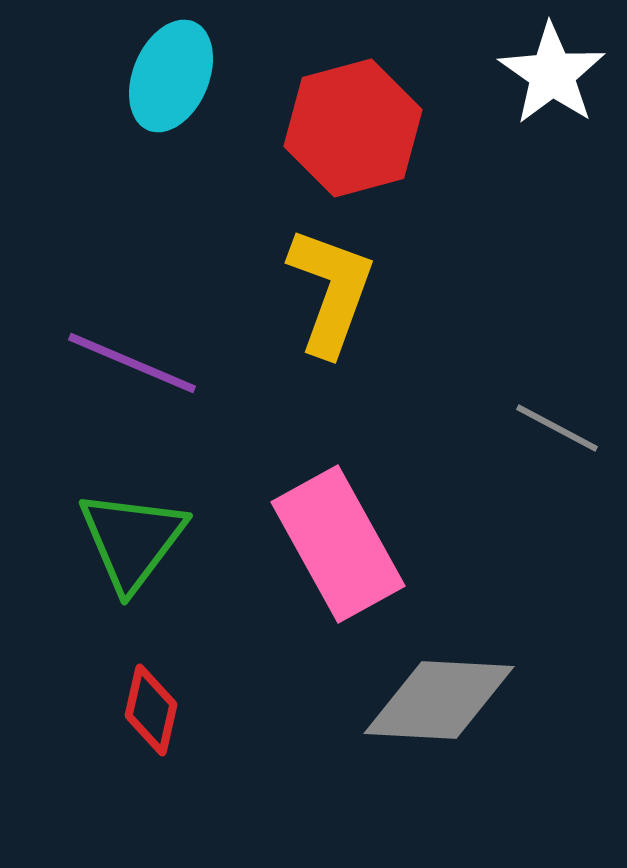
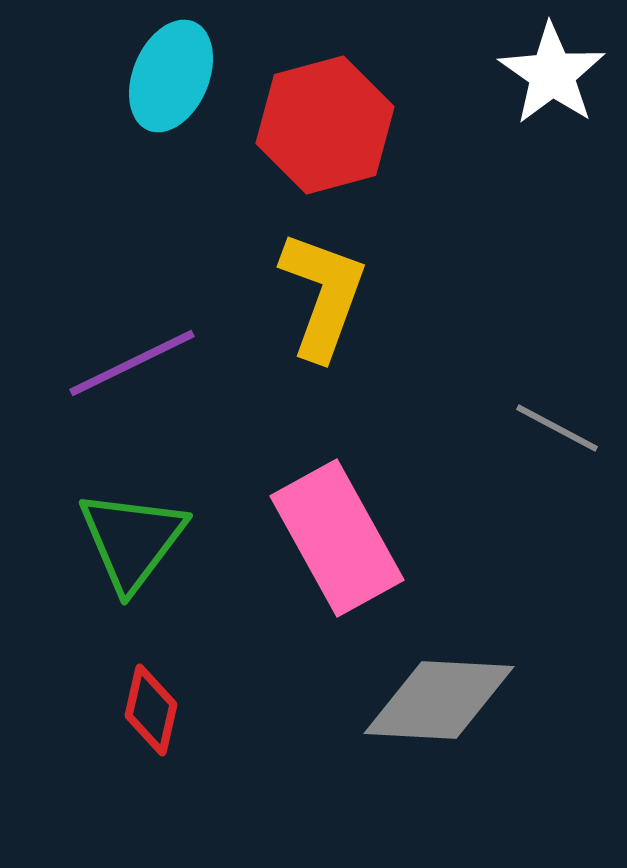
red hexagon: moved 28 px left, 3 px up
yellow L-shape: moved 8 px left, 4 px down
purple line: rotated 49 degrees counterclockwise
pink rectangle: moved 1 px left, 6 px up
